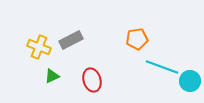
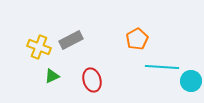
orange pentagon: rotated 20 degrees counterclockwise
cyan line: rotated 16 degrees counterclockwise
cyan circle: moved 1 px right
